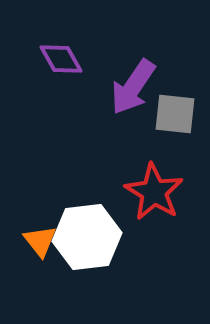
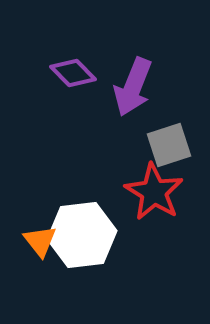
purple diamond: moved 12 px right, 14 px down; rotated 15 degrees counterclockwise
purple arrow: rotated 12 degrees counterclockwise
gray square: moved 6 px left, 31 px down; rotated 24 degrees counterclockwise
white hexagon: moved 5 px left, 2 px up
